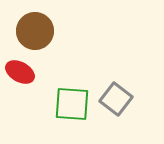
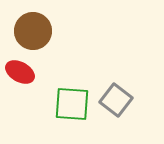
brown circle: moved 2 px left
gray square: moved 1 px down
